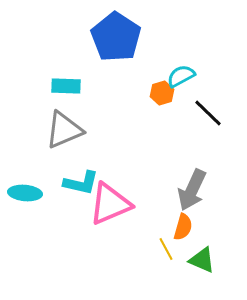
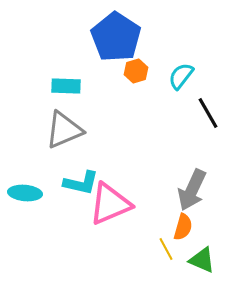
cyan semicircle: rotated 24 degrees counterclockwise
orange hexagon: moved 26 px left, 22 px up
black line: rotated 16 degrees clockwise
